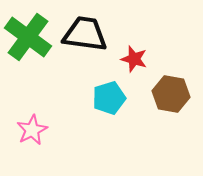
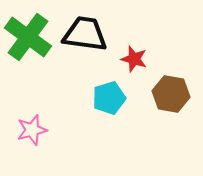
pink star: rotated 12 degrees clockwise
